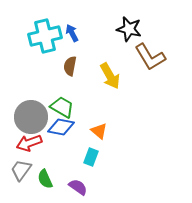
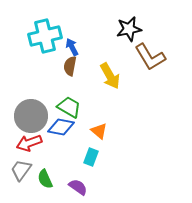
black star: rotated 25 degrees counterclockwise
blue arrow: moved 14 px down
green trapezoid: moved 7 px right
gray circle: moved 1 px up
